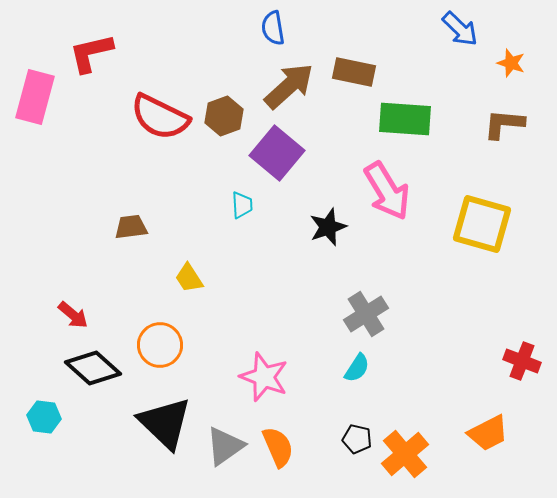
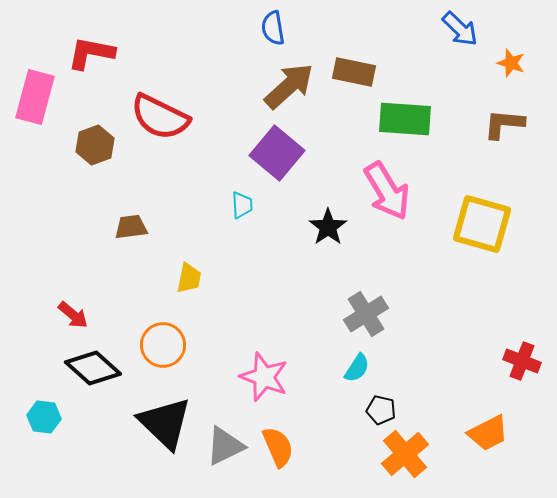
red L-shape: rotated 24 degrees clockwise
brown hexagon: moved 129 px left, 29 px down
black star: rotated 15 degrees counterclockwise
yellow trapezoid: rotated 136 degrees counterclockwise
orange circle: moved 3 px right
black pentagon: moved 24 px right, 29 px up
gray triangle: rotated 9 degrees clockwise
